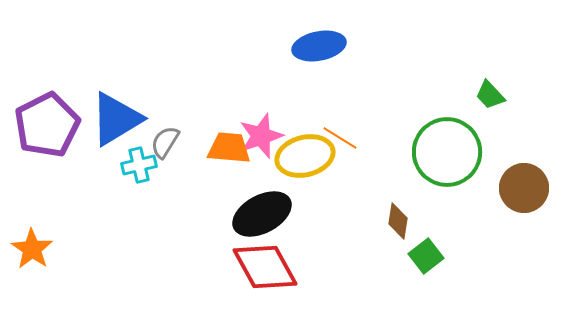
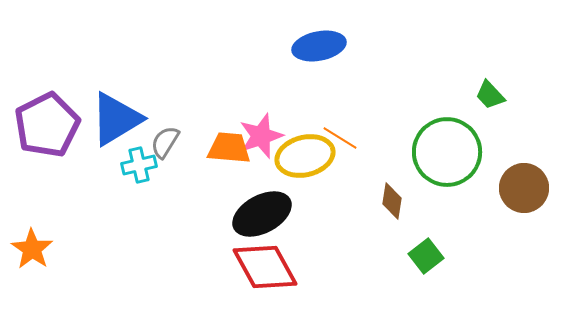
brown diamond: moved 6 px left, 20 px up
